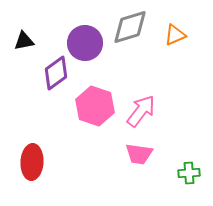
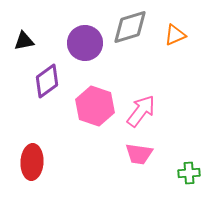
purple diamond: moved 9 px left, 8 px down
